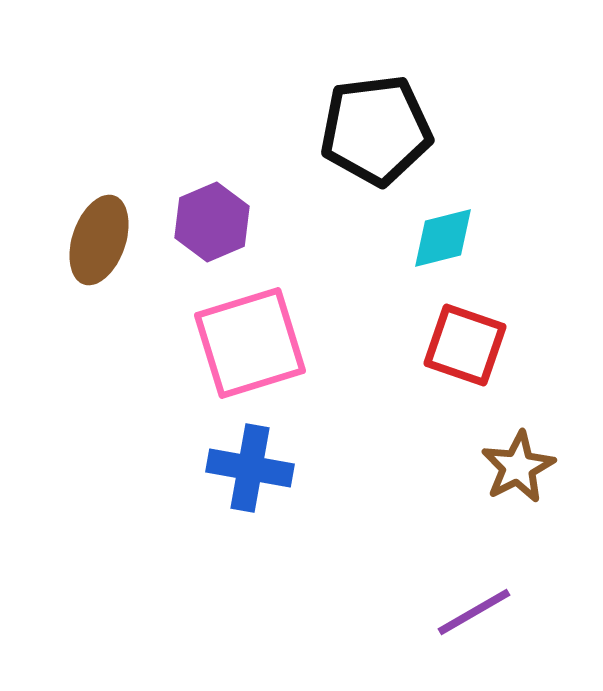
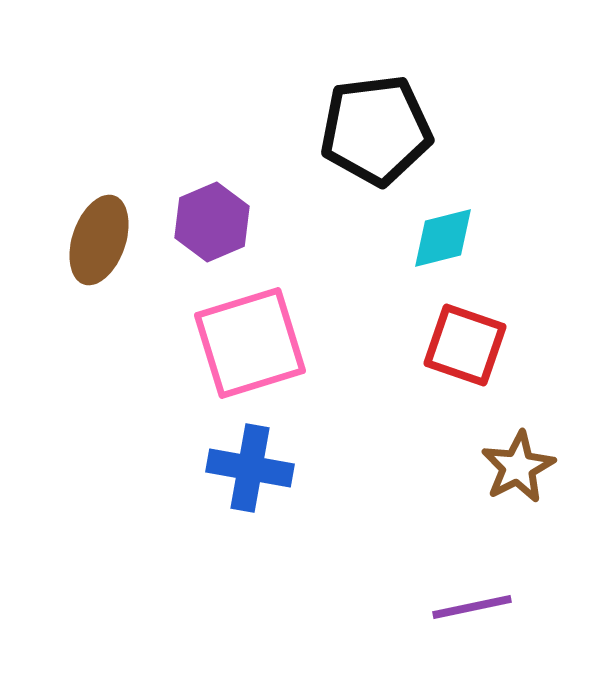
purple line: moved 2 px left, 5 px up; rotated 18 degrees clockwise
